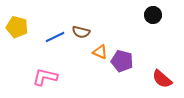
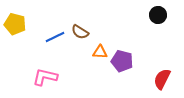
black circle: moved 5 px right
yellow pentagon: moved 2 px left, 3 px up
brown semicircle: moved 1 px left; rotated 18 degrees clockwise
orange triangle: rotated 21 degrees counterclockwise
red semicircle: rotated 75 degrees clockwise
